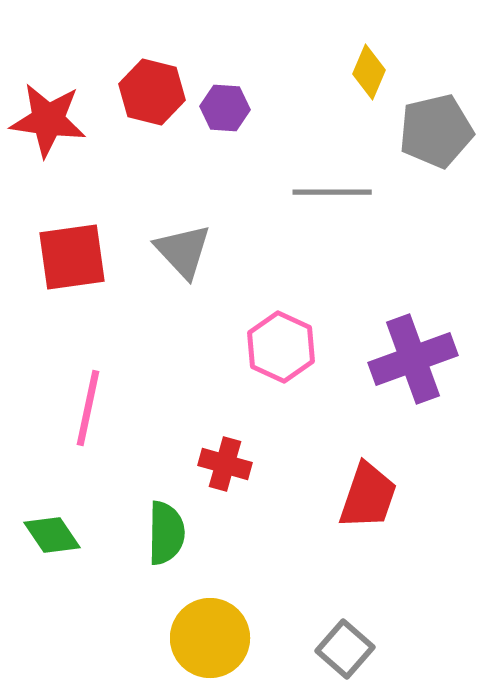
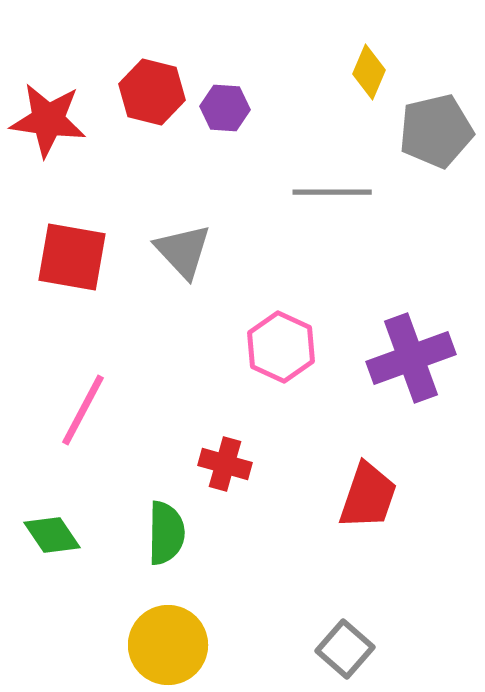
red square: rotated 18 degrees clockwise
purple cross: moved 2 px left, 1 px up
pink line: moved 5 px left, 2 px down; rotated 16 degrees clockwise
yellow circle: moved 42 px left, 7 px down
